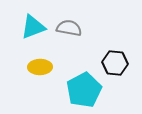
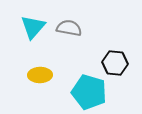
cyan triangle: rotated 28 degrees counterclockwise
yellow ellipse: moved 8 px down
cyan pentagon: moved 5 px right, 2 px down; rotated 28 degrees counterclockwise
